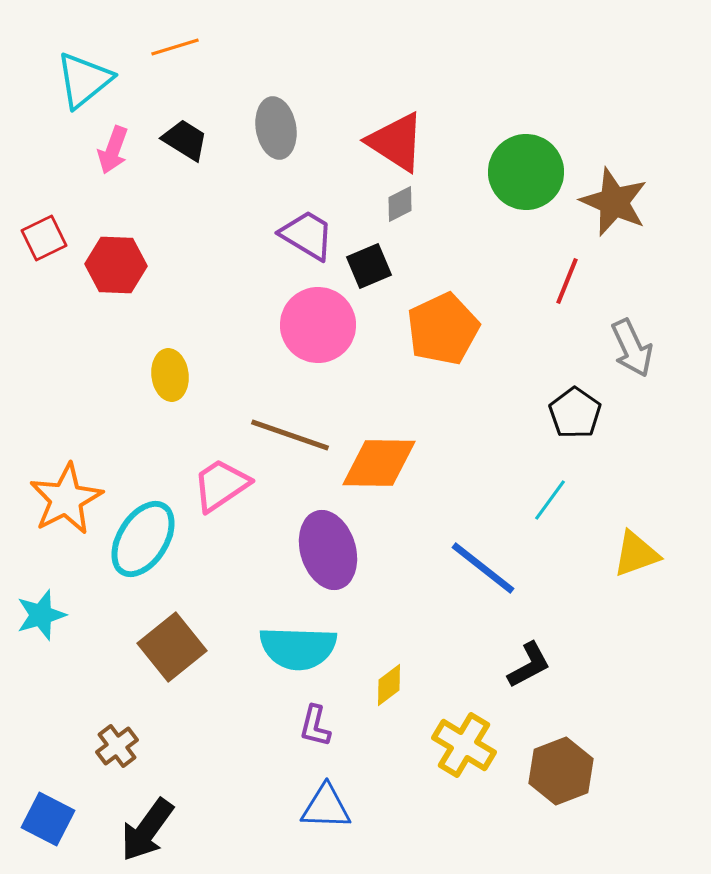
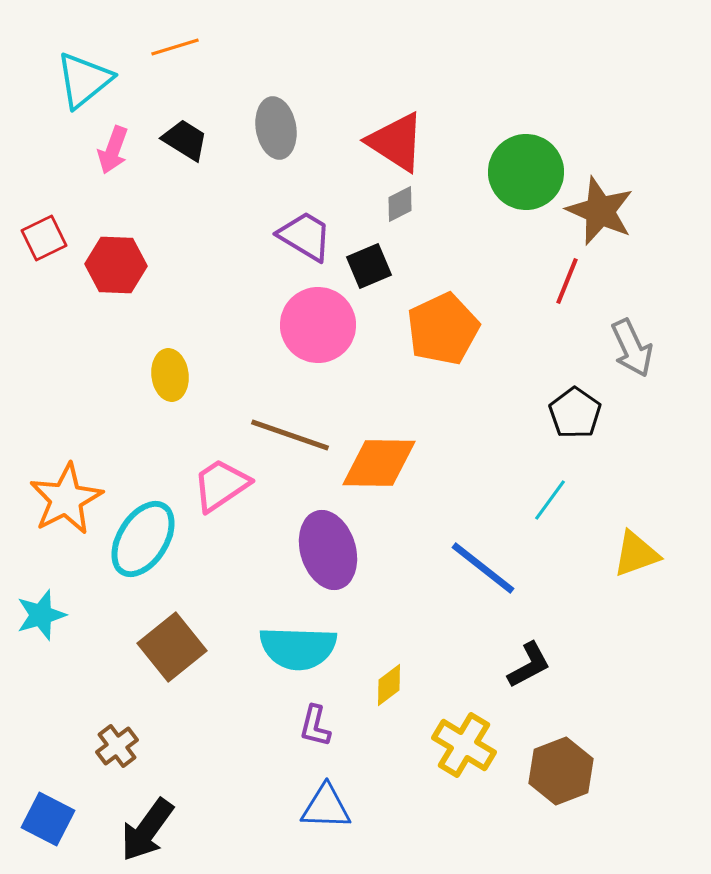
brown star: moved 14 px left, 9 px down
purple trapezoid: moved 2 px left, 1 px down
